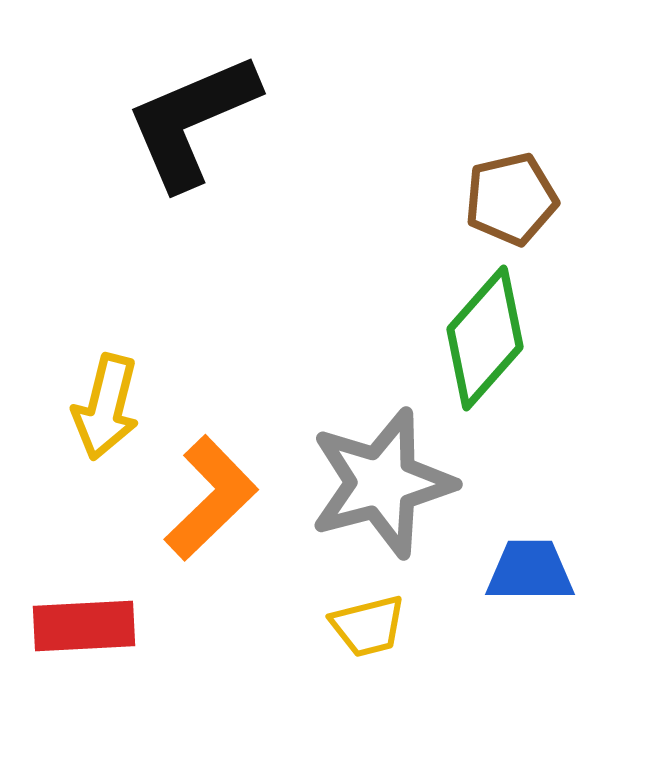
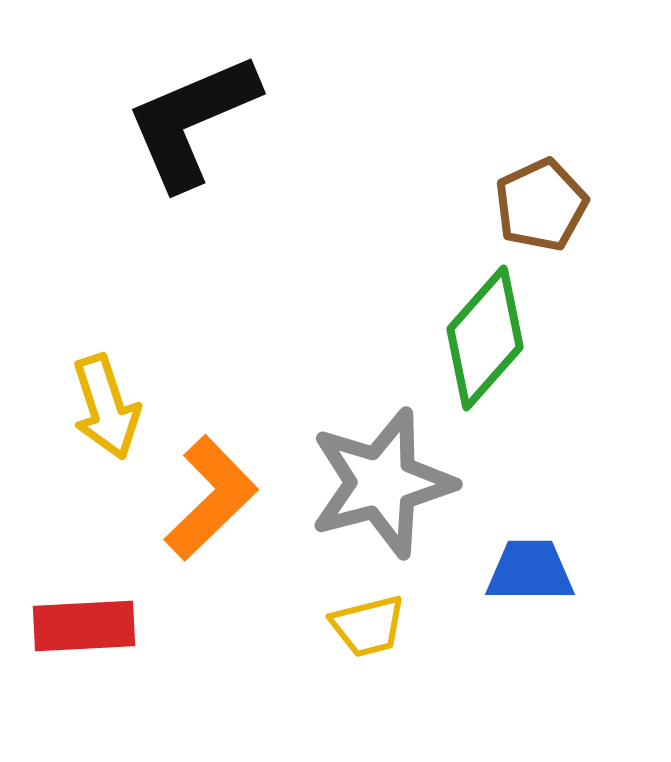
brown pentagon: moved 30 px right, 6 px down; rotated 12 degrees counterclockwise
yellow arrow: rotated 32 degrees counterclockwise
